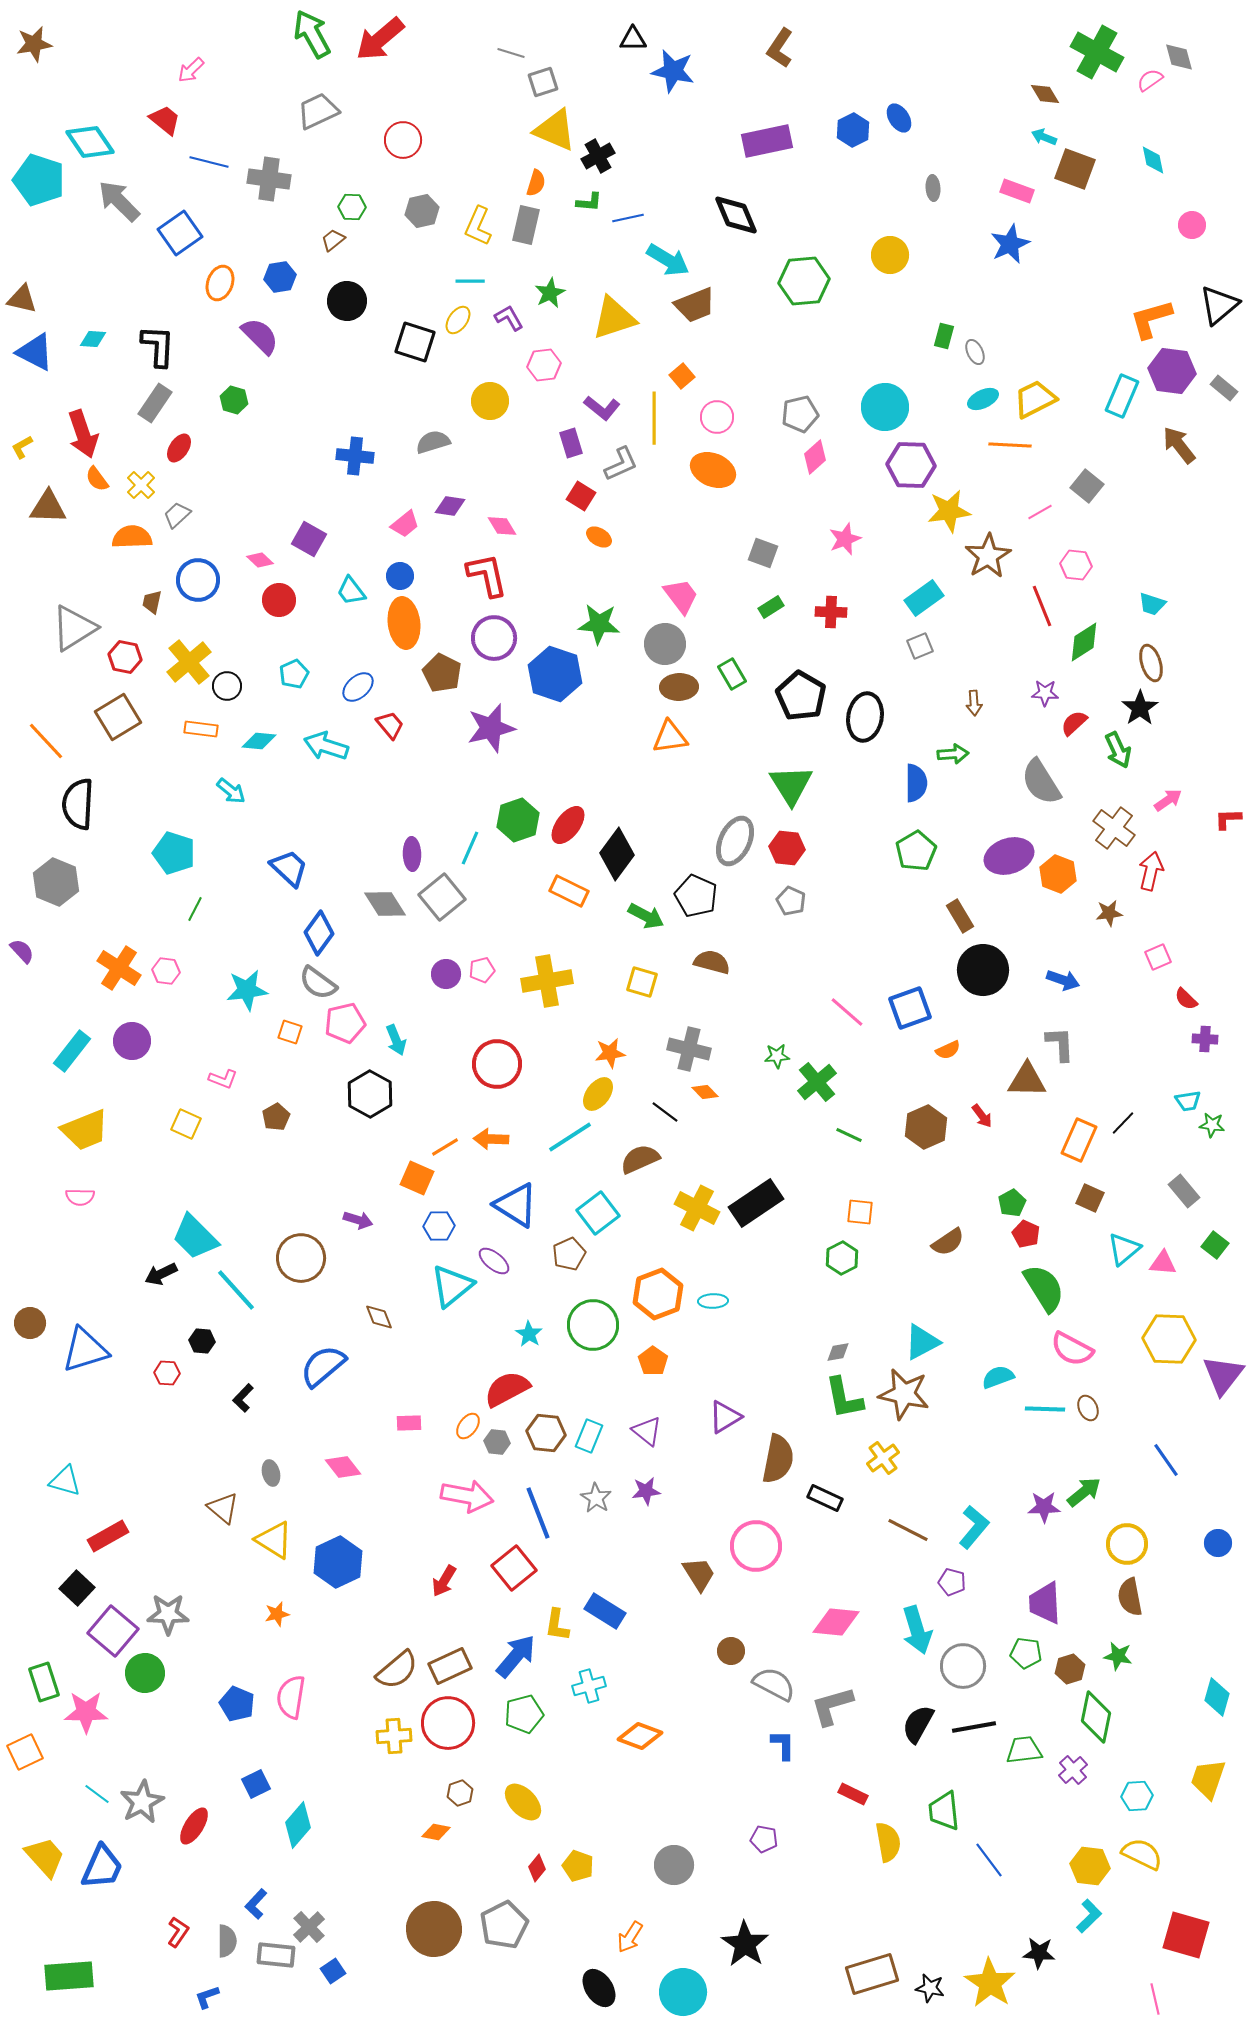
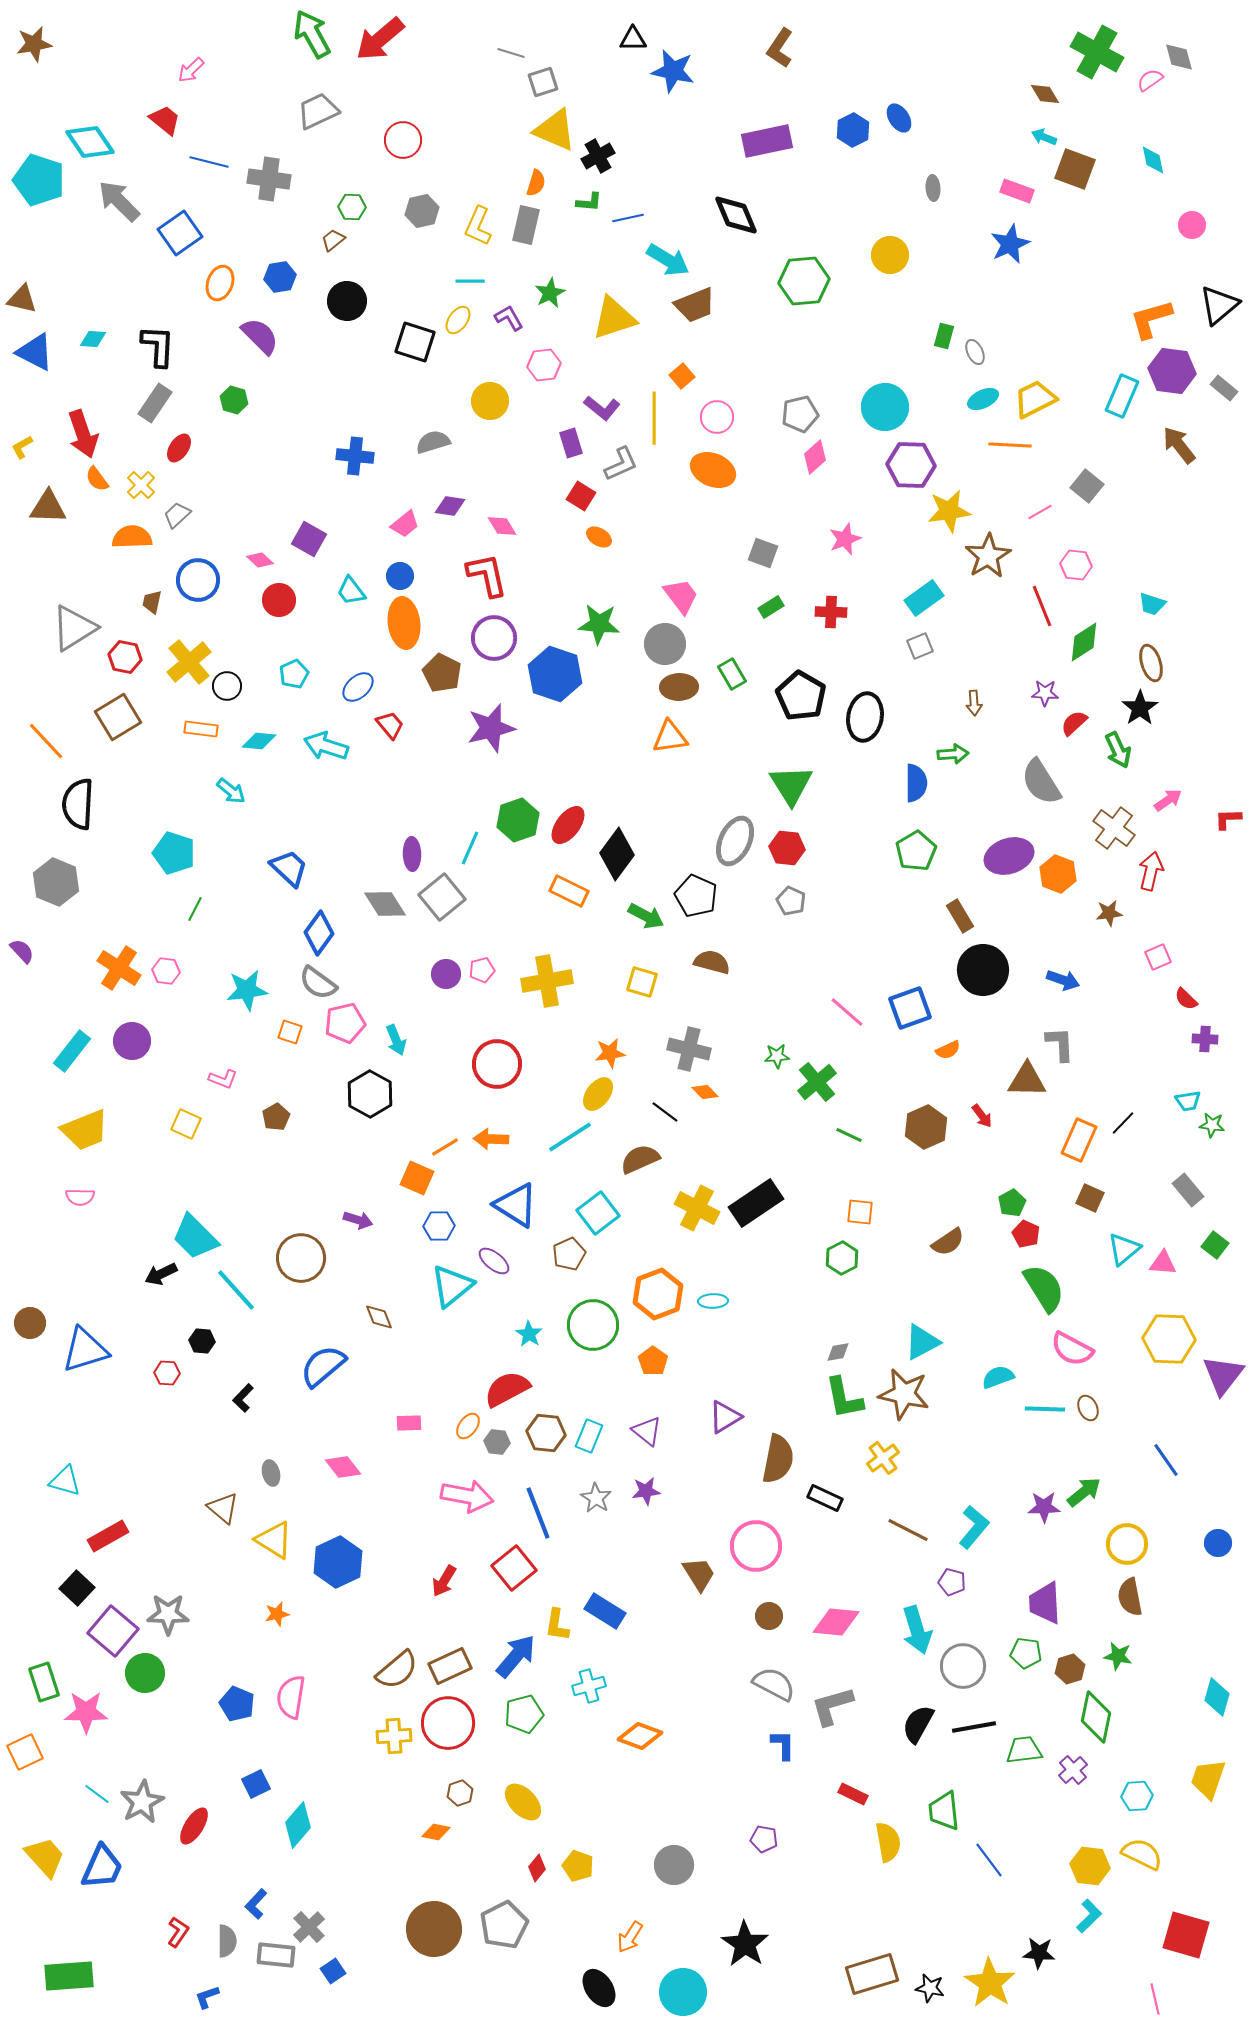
gray rectangle at (1184, 1191): moved 4 px right, 1 px up
brown circle at (731, 1651): moved 38 px right, 35 px up
